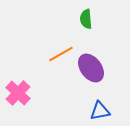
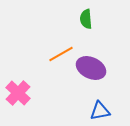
purple ellipse: rotated 28 degrees counterclockwise
